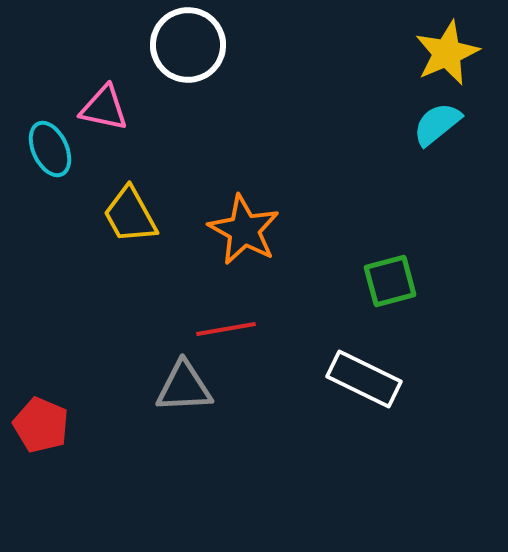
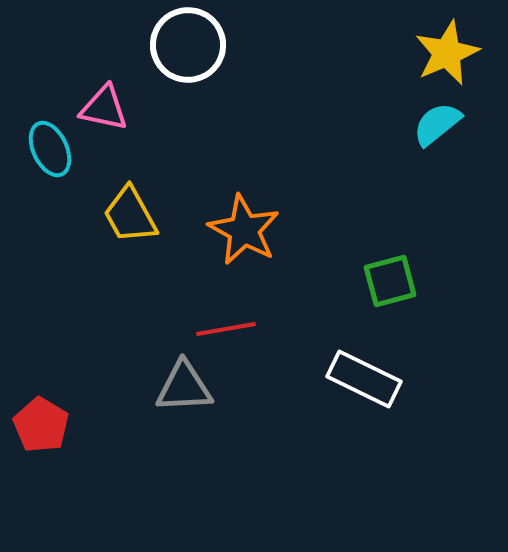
red pentagon: rotated 8 degrees clockwise
